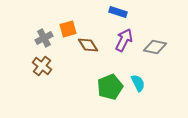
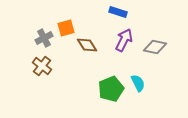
orange square: moved 2 px left, 1 px up
brown diamond: moved 1 px left
green pentagon: moved 1 px right, 2 px down
